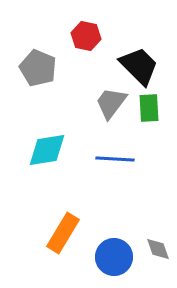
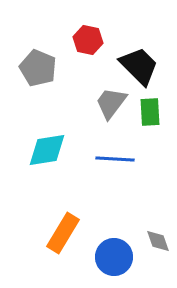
red hexagon: moved 2 px right, 4 px down
green rectangle: moved 1 px right, 4 px down
gray diamond: moved 8 px up
